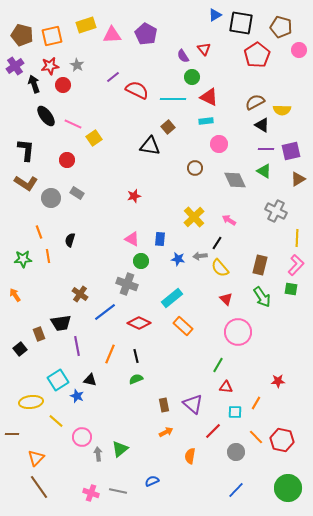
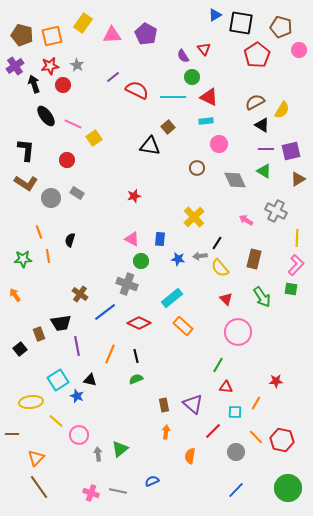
yellow rectangle at (86, 25): moved 3 px left, 2 px up; rotated 36 degrees counterclockwise
cyan line at (173, 99): moved 2 px up
yellow semicircle at (282, 110): rotated 60 degrees counterclockwise
brown circle at (195, 168): moved 2 px right
pink arrow at (229, 220): moved 17 px right
brown rectangle at (260, 265): moved 6 px left, 6 px up
red star at (278, 381): moved 2 px left
orange arrow at (166, 432): rotated 56 degrees counterclockwise
pink circle at (82, 437): moved 3 px left, 2 px up
